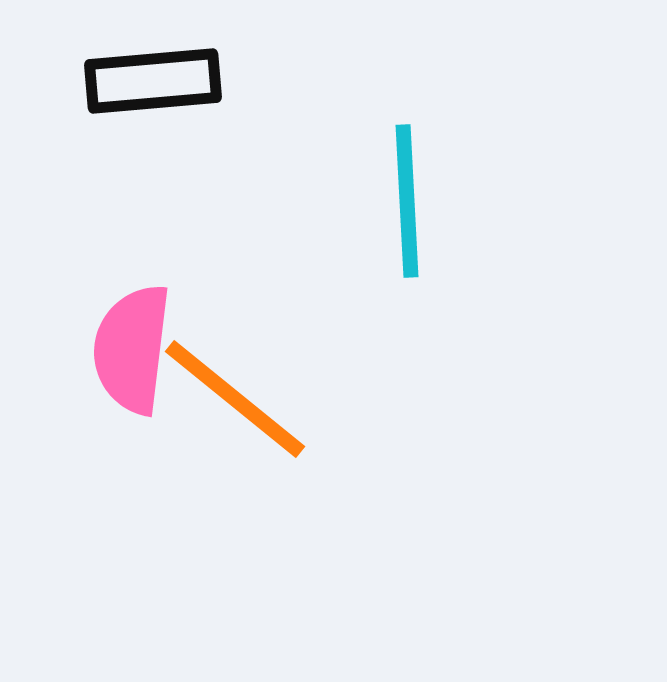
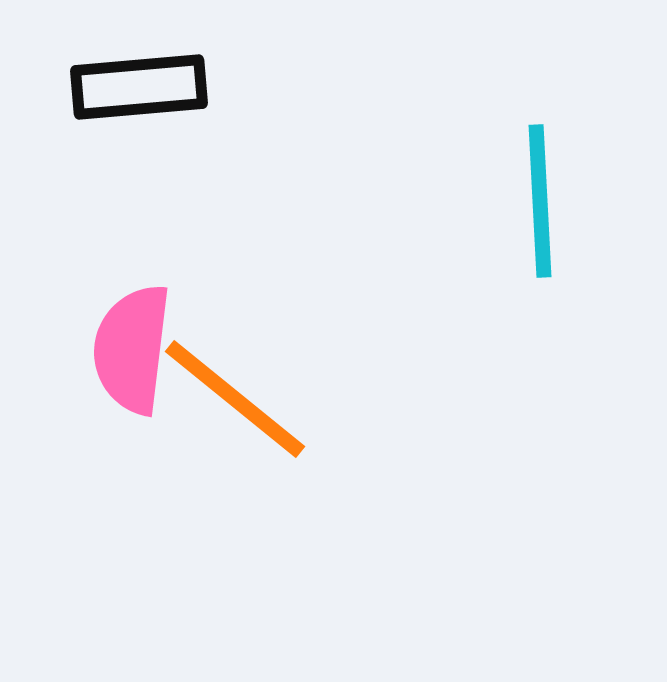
black rectangle: moved 14 px left, 6 px down
cyan line: moved 133 px right
